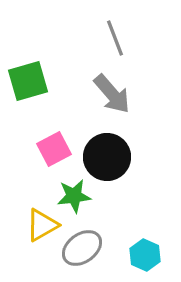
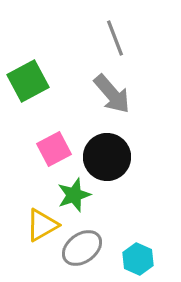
green square: rotated 12 degrees counterclockwise
green star: moved 1 px up; rotated 12 degrees counterclockwise
cyan hexagon: moved 7 px left, 4 px down
